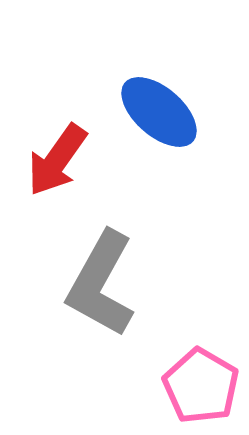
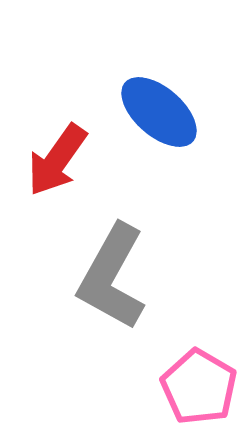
gray L-shape: moved 11 px right, 7 px up
pink pentagon: moved 2 px left, 1 px down
